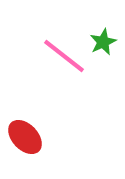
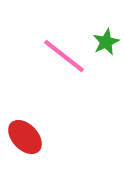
green star: moved 3 px right
